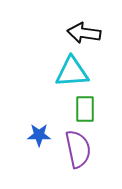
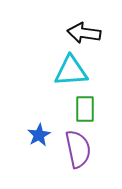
cyan triangle: moved 1 px left, 1 px up
blue star: rotated 30 degrees counterclockwise
